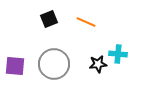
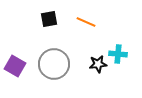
black square: rotated 12 degrees clockwise
purple square: rotated 25 degrees clockwise
